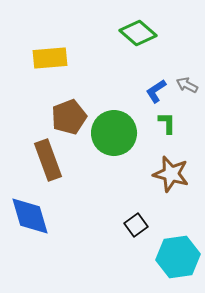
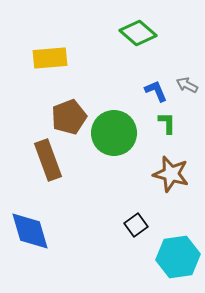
blue L-shape: rotated 100 degrees clockwise
blue diamond: moved 15 px down
